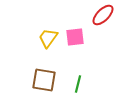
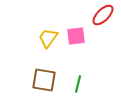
pink square: moved 1 px right, 1 px up
